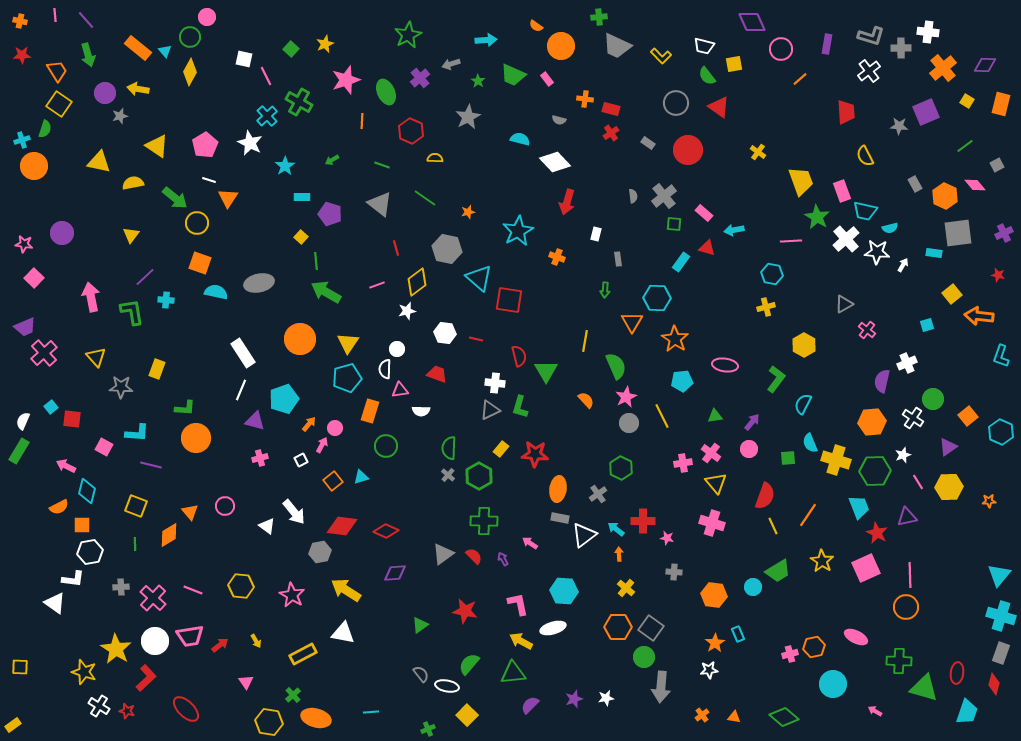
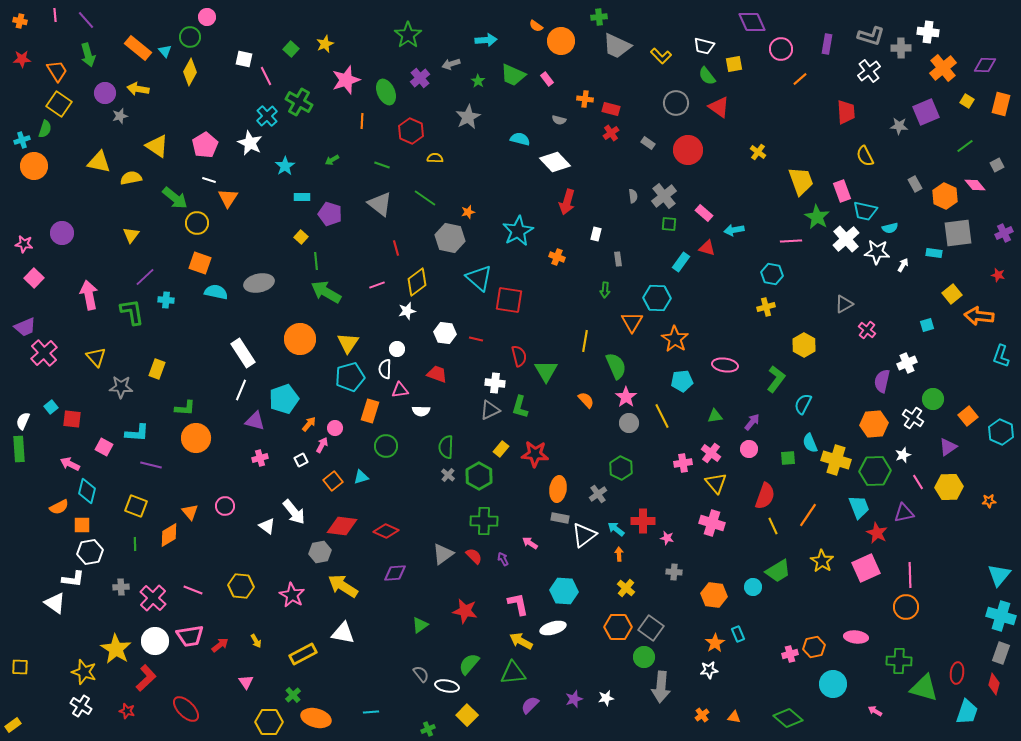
green star at (408, 35): rotated 8 degrees counterclockwise
orange circle at (561, 46): moved 5 px up
red star at (22, 55): moved 4 px down
yellow semicircle at (133, 183): moved 2 px left, 5 px up
green square at (674, 224): moved 5 px left
gray hexagon at (447, 249): moved 3 px right, 11 px up
pink arrow at (91, 297): moved 2 px left, 2 px up
cyan pentagon at (347, 378): moved 3 px right, 1 px up
pink star at (626, 397): rotated 10 degrees counterclockwise
orange hexagon at (872, 422): moved 2 px right, 2 px down
green semicircle at (449, 448): moved 3 px left, 1 px up
green rectangle at (19, 451): moved 2 px up; rotated 35 degrees counterclockwise
pink arrow at (66, 466): moved 4 px right, 2 px up
purple triangle at (907, 517): moved 3 px left, 4 px up
yellow arrow at (346, 590): moved 3 px left, 4 px up
pink ellipse at (856, 637): rotated 20 degrees counterclockwise
white cross at (99, 706): moved 18 px left
green diamond at (784, 717): moved 4 px right, 1 px down
yellow hexagon at (269, 722): rotated 8 degrees counterclockwise
